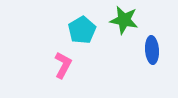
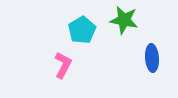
blue ellipse: moved 8 px down
